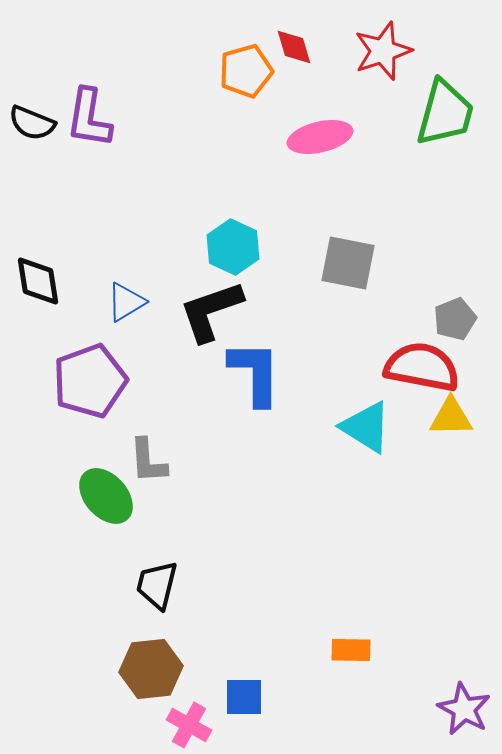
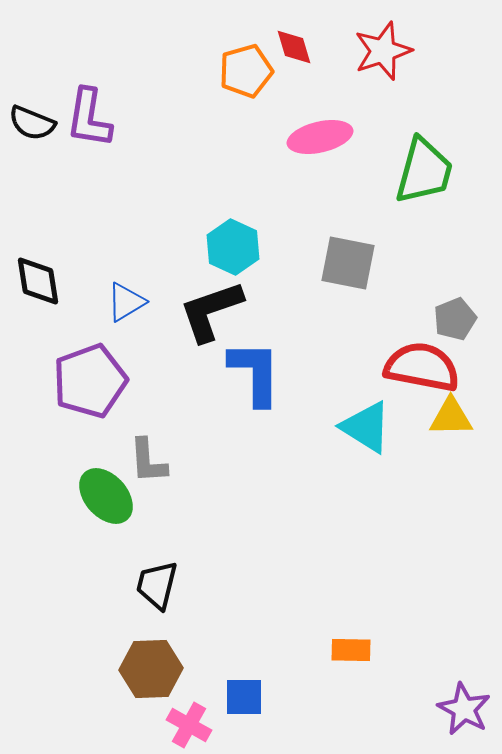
green trapezoid: moved 21 px left, 58 px down
brown hexagon: rotated 4 degrees clockwise
